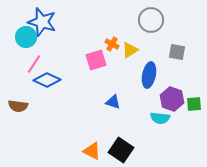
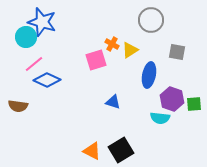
pink line: rotated 18 degrees clockwise
black square: rotated 25 degrees clockwise
